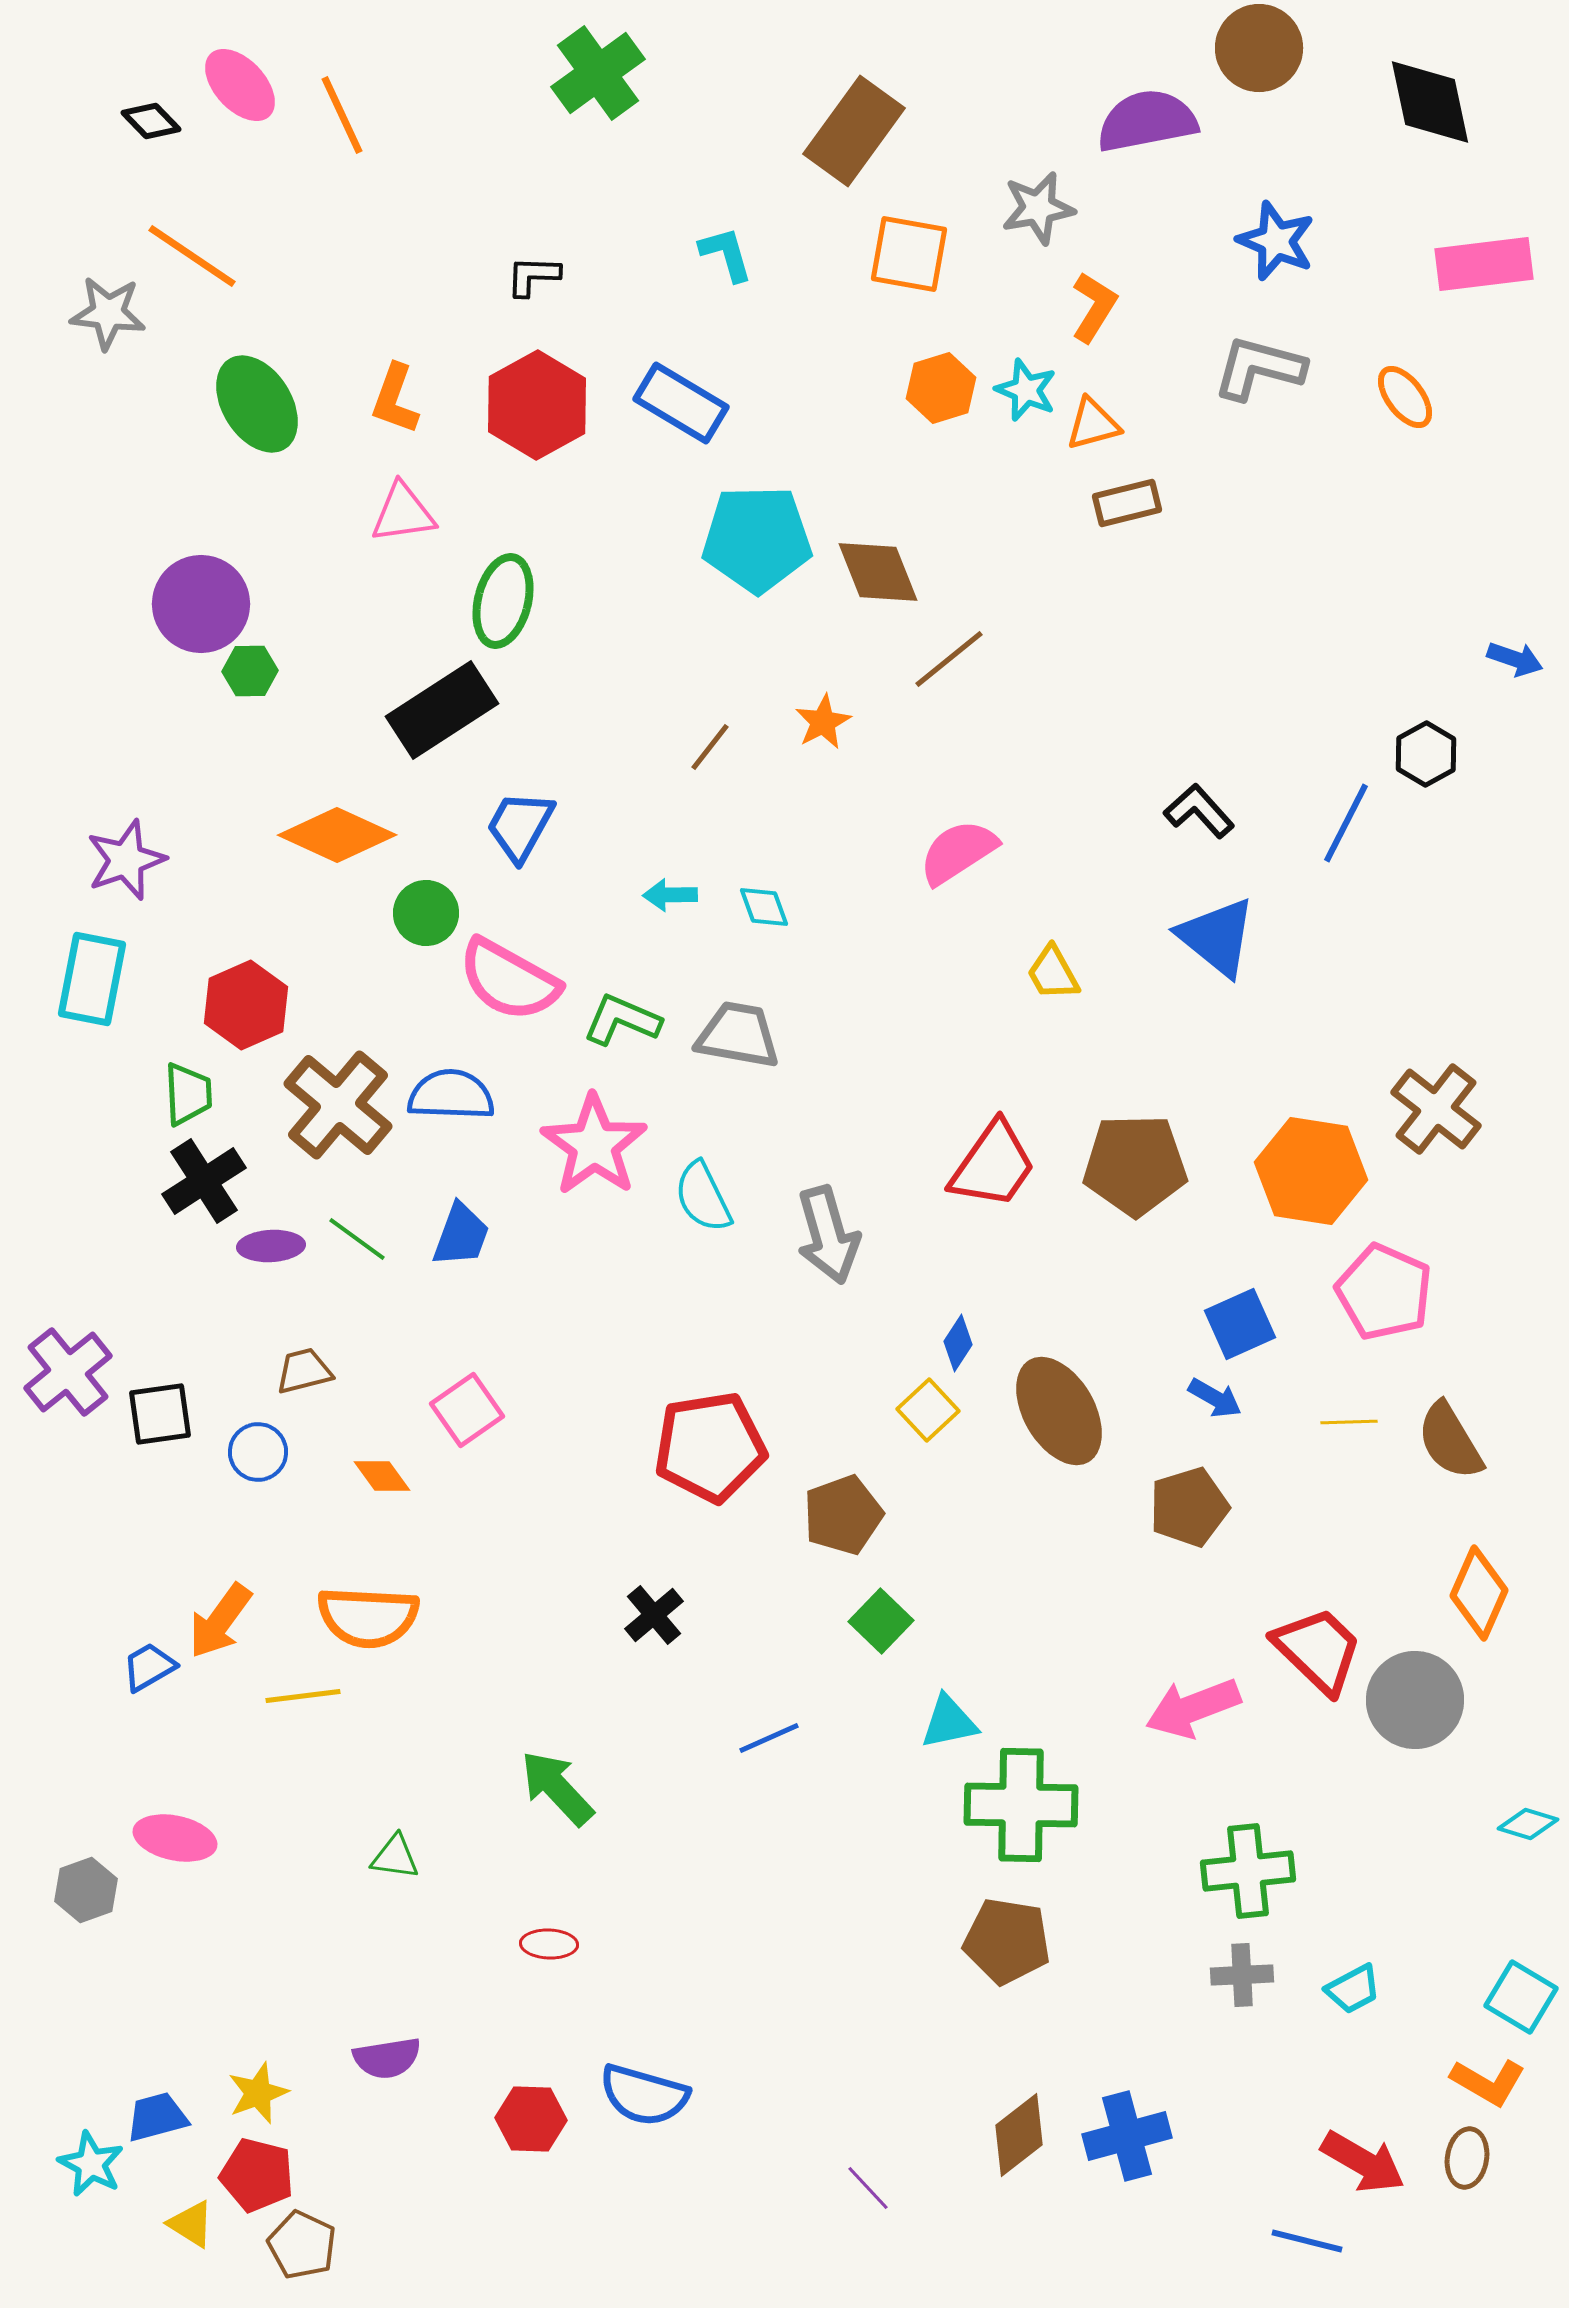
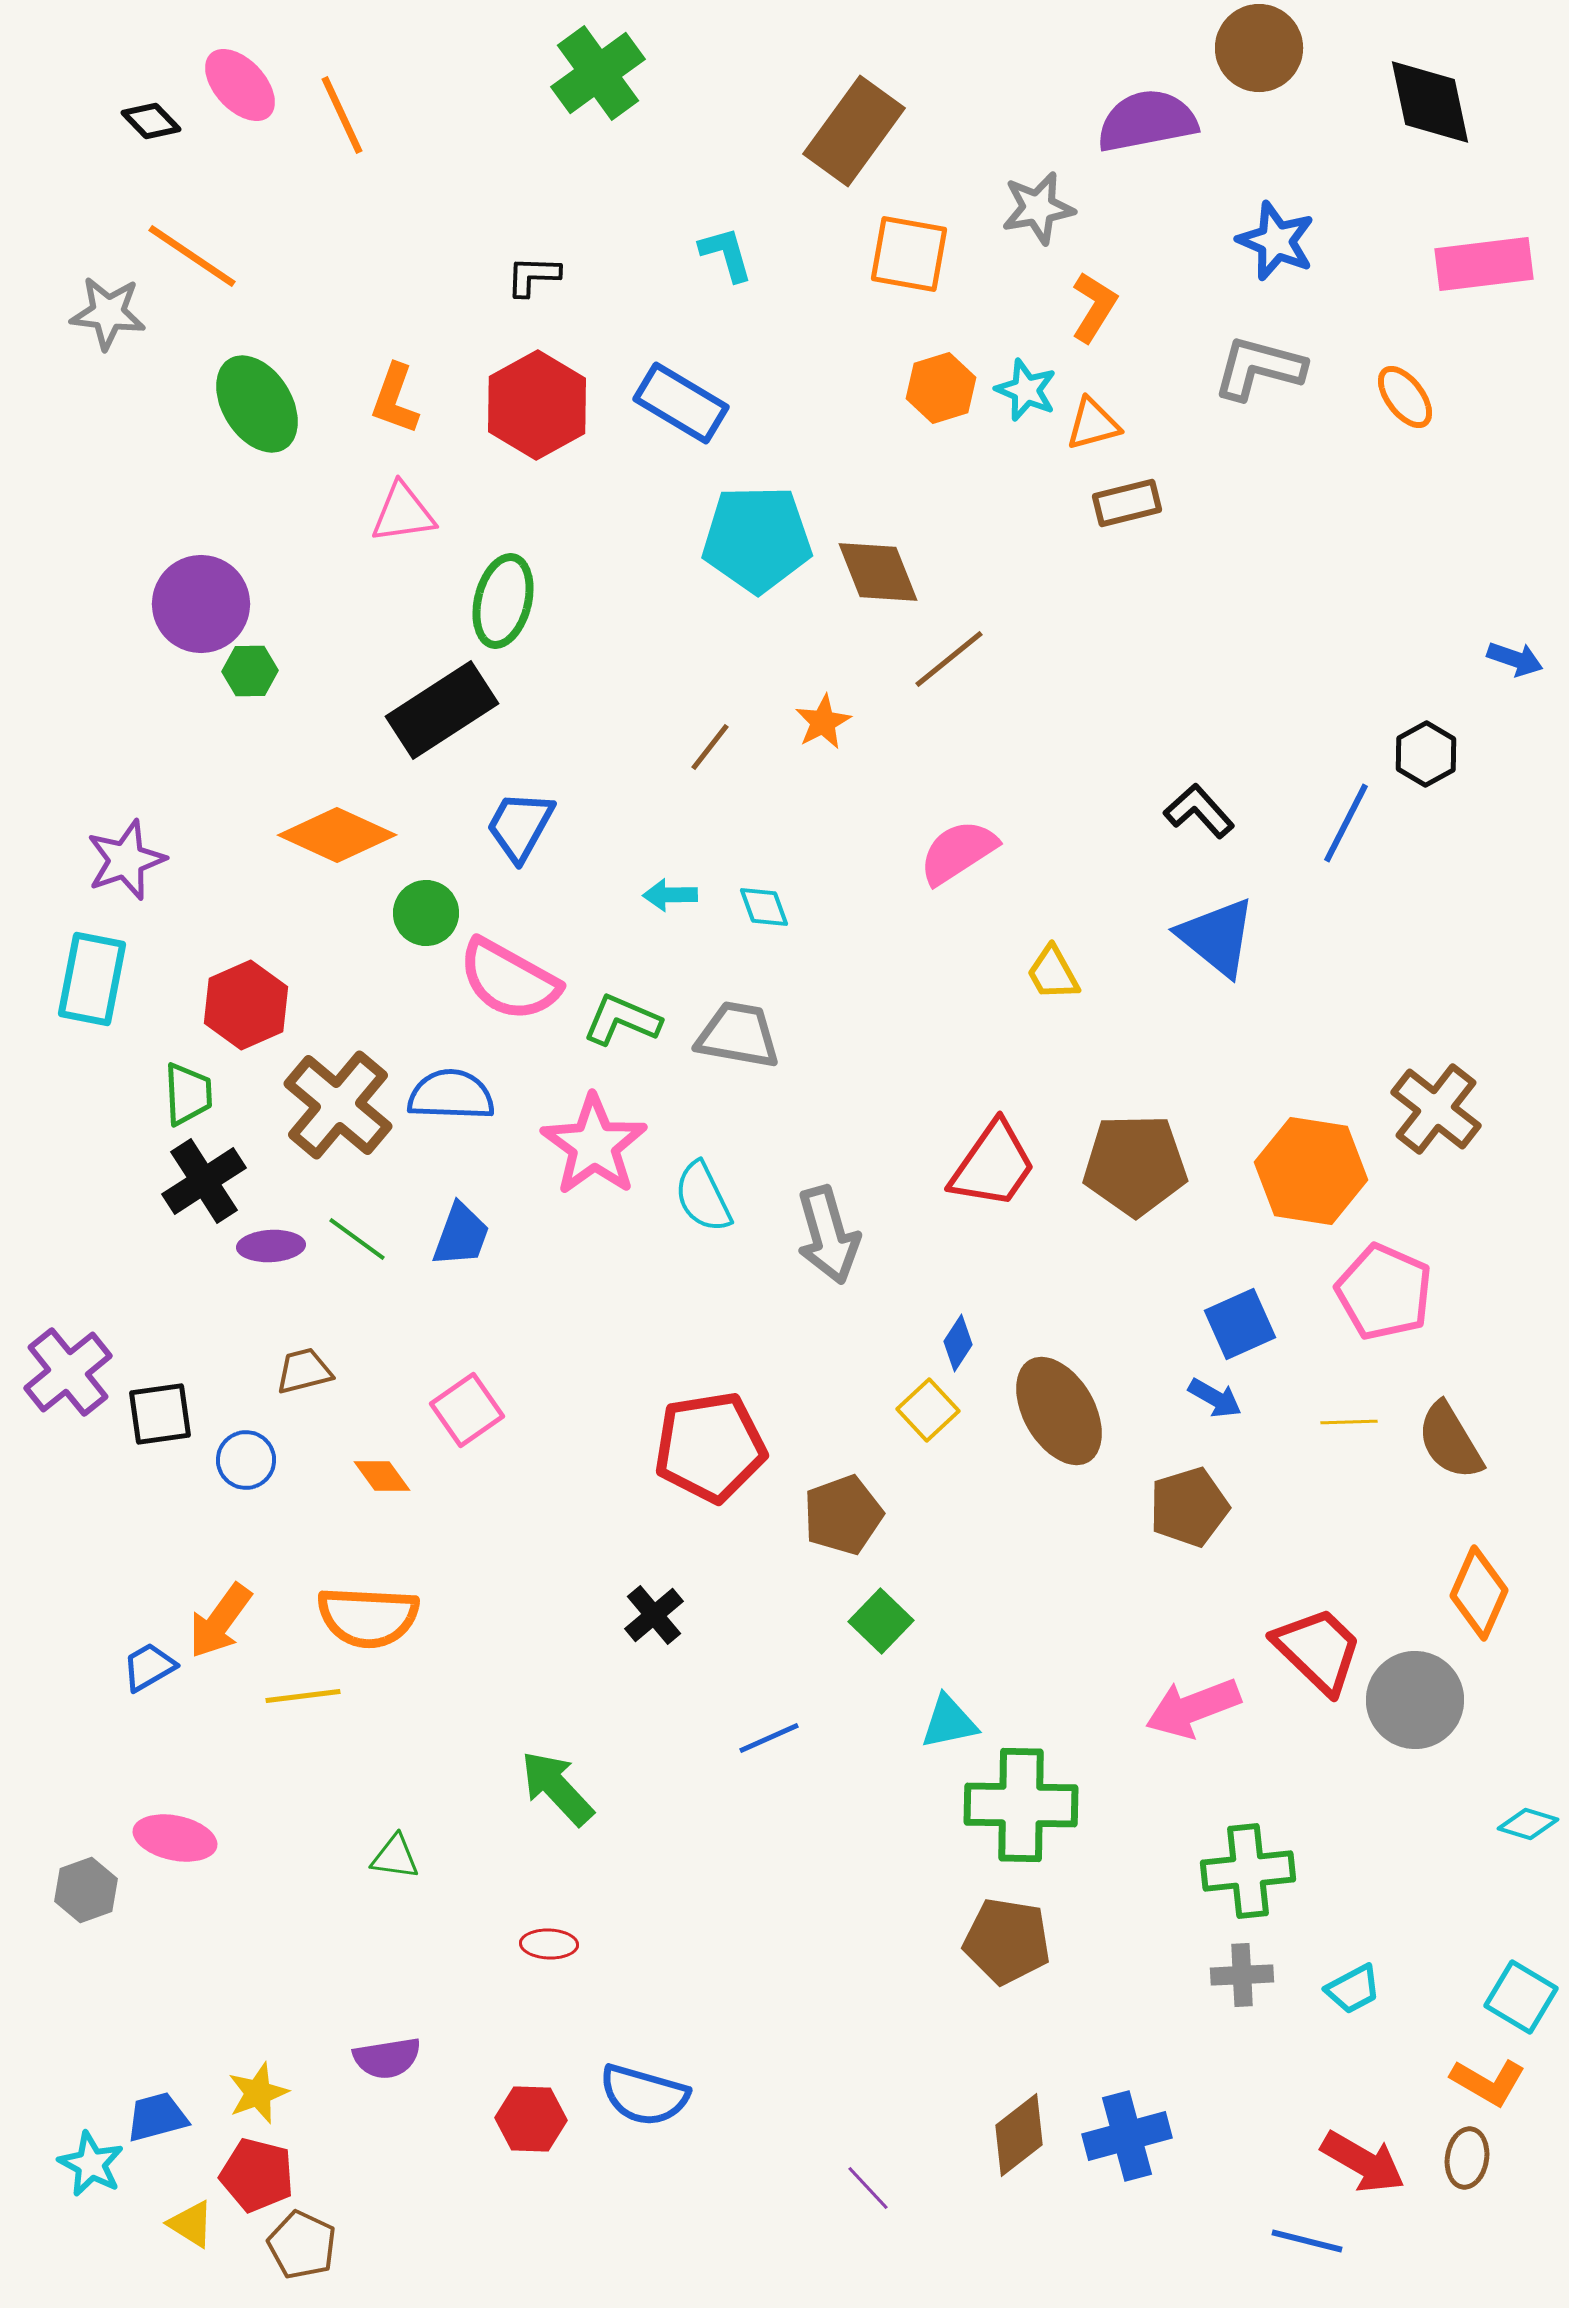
blue circle at (258, 1452): moved 12 px left, 8 px down
